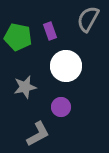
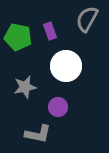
gray semicircle: moved 1 px left
purple circle: moved 3 px left
gray L-shape: rotated 40 degrees clockwise
